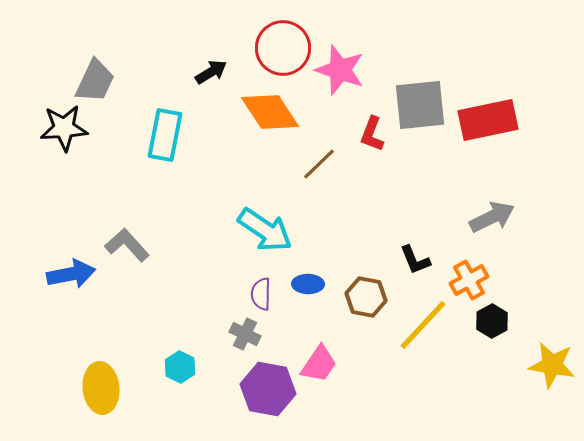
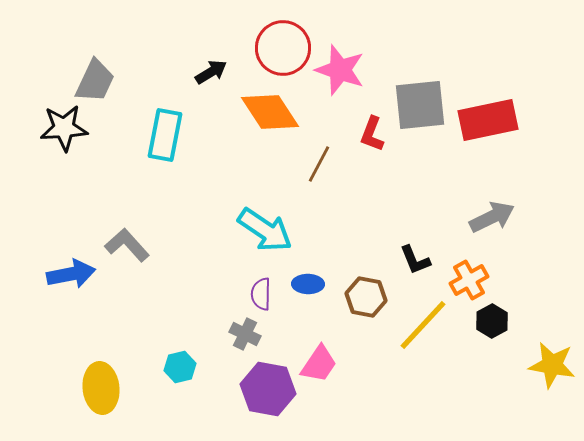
brown line: rotated 18 degrees counterclockwise
cyan hexagon: rotated 20 degrees clockwise
